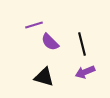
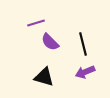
purple line: moved 2 px right, 2 px up
black line: moved 1 px right
